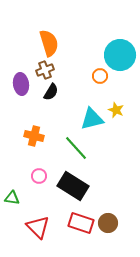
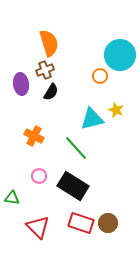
orange cross: rotated 12 degrees clockwise
